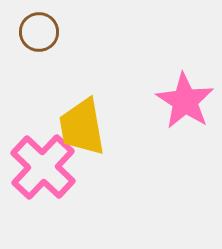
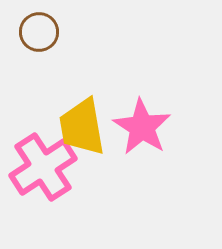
pink star: moved 43 px left, 26 px down
pink cross: rotated 14 degrees clockwise
